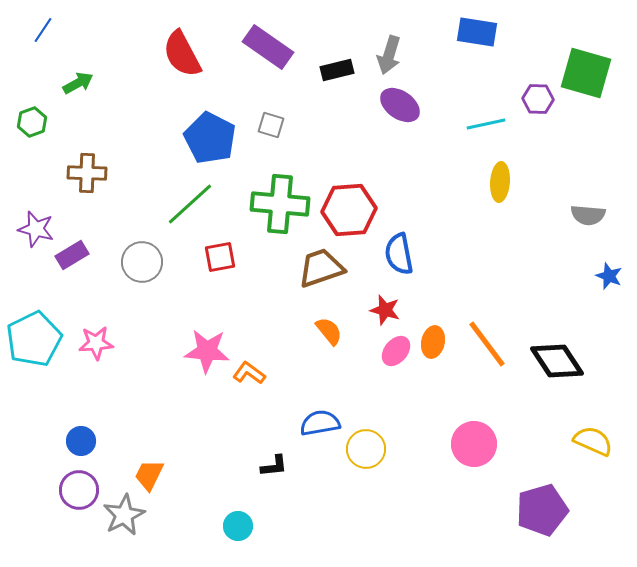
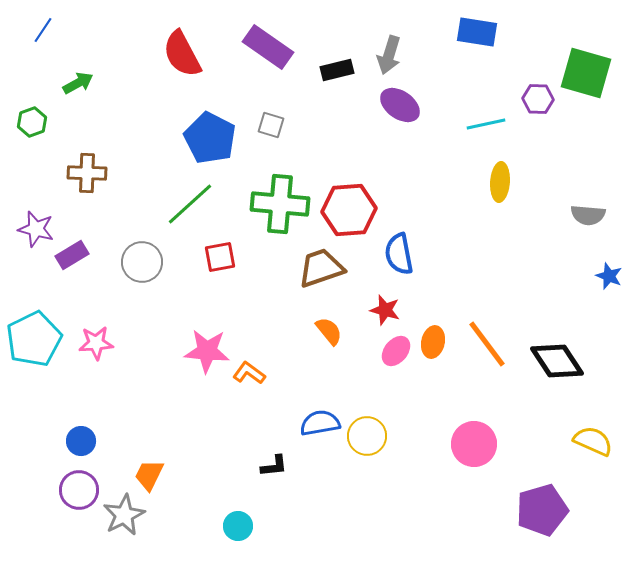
yellow circle at (366, 449): moved 1 px right, 13 px up
